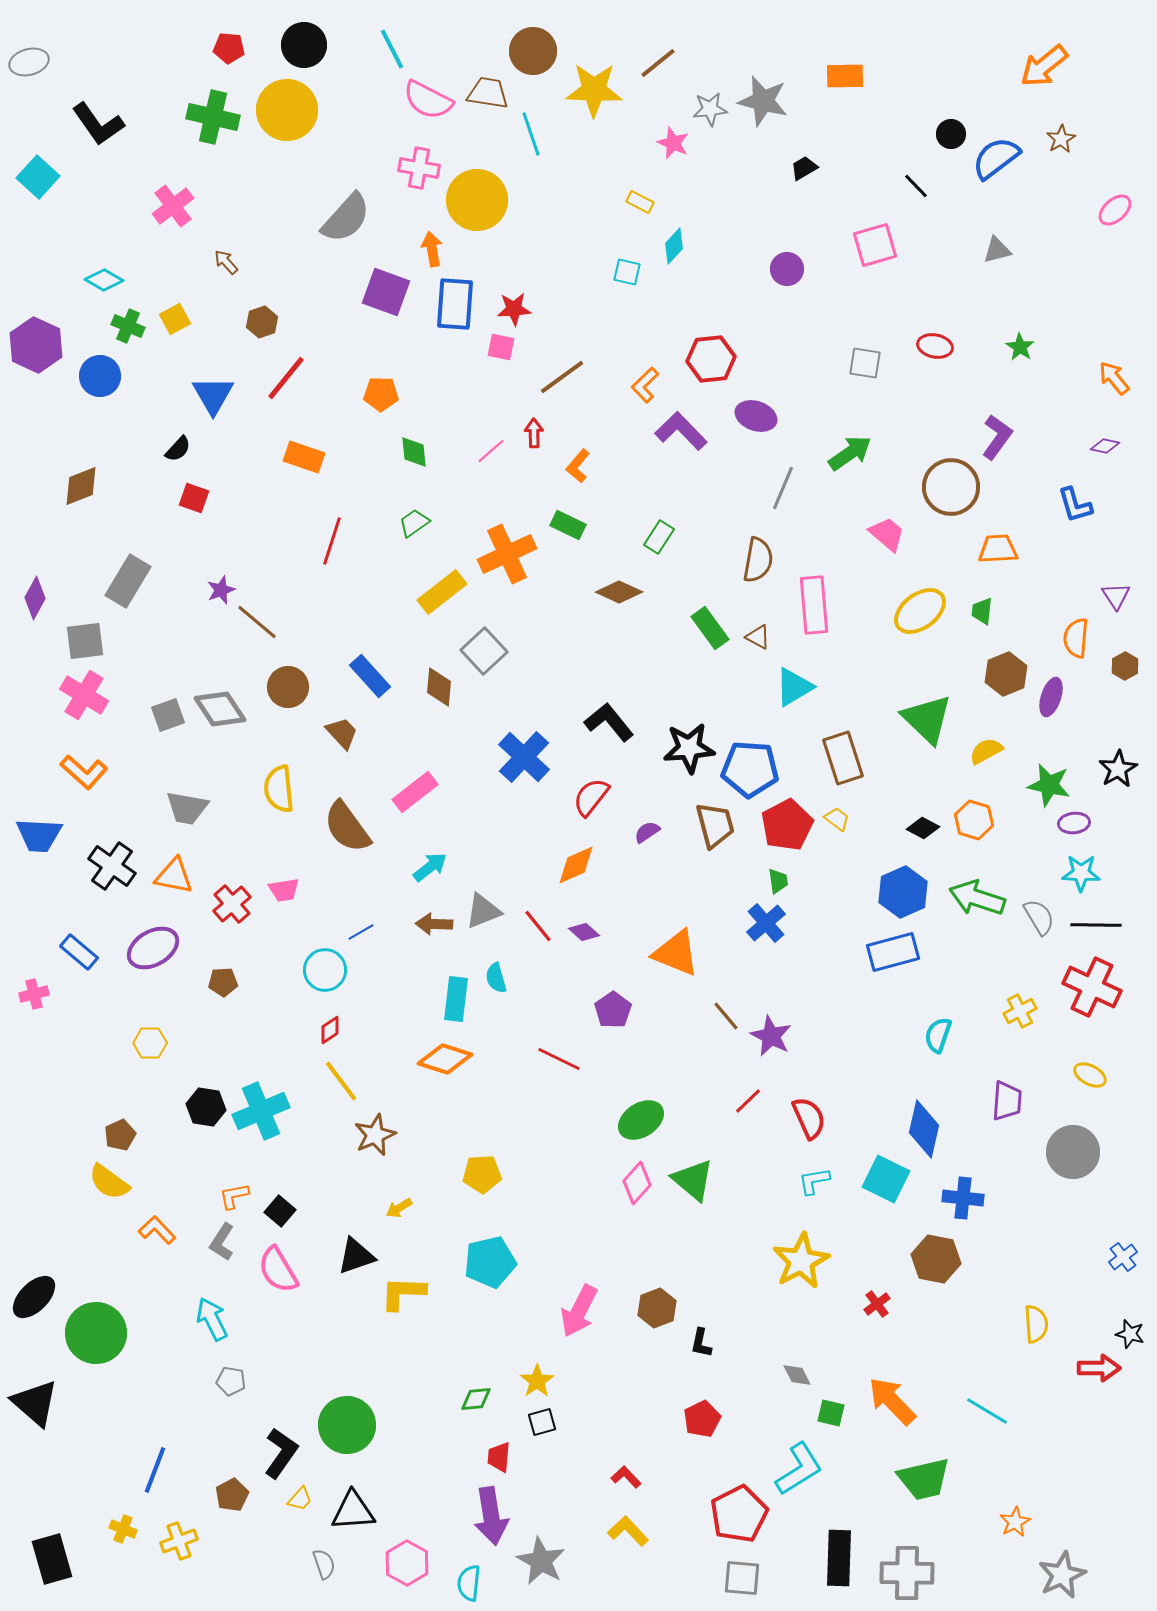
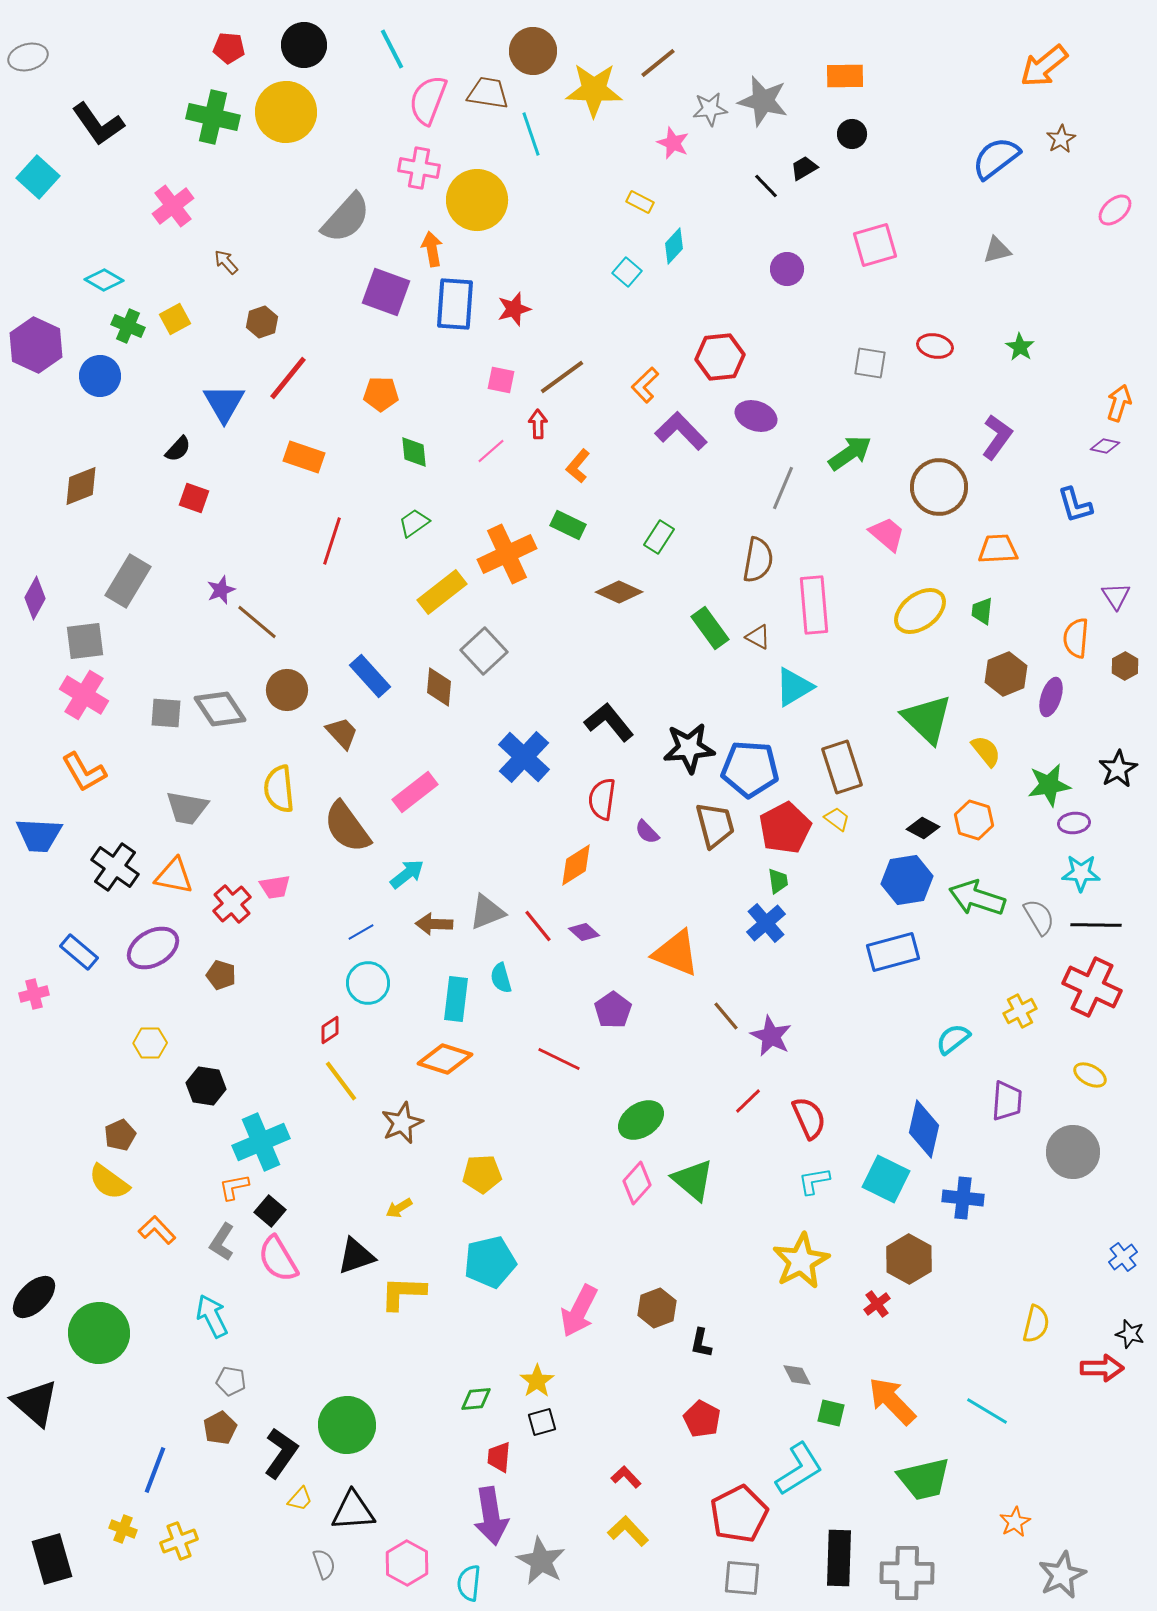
gray ellipse at (29, 62): moved 1 px left, 5 px up
pink semicircle at (428, 100): rotated 84 degrees clockwise
yellow circle at (287, 110): moved 1 px left, 2 px down
black circle at (951, 134): moved 99 px left
black line at (916, 186): moved 150 px left
cyan square at (627, 272): rotated 28 degrees clockwise
red star at (514, 309): rotated 12 degrees counterclockwise
pink square at (501, 347): moved 33 px down
red hexagon at (711, 359): moved 9 px right, 2 px up
gray square at (865, 363): moved 5 px right
red line at (286, 378): moved 2 px right
orange arrow at (1114, 378): moved 5 px right, 25 px down; rotated 57 degrees clockwise
blue triangle at (213, 395): moved 11 px right, 8 px down
red arrow at (534, 433): moved 4 px right, 9 px up
brown circle at (951, 487): moved 12 px left
brown circle at (288, 687): moved 1 px left, 3 px down
gray square at (168, 715): moved 2 px left, 2 px up; rotated 24 degrees clockwise
yellow semicircle at (986, 751): rotated 80 degrees clockwise
brown rectangle at (843, 758): moved 1 px left, 9 px down
orange L-shape at (84, 772): rotated 18 degrees clockwise
green star at (1049, 785): rotated 21 degrees counterclockwise
red semicircle at (591, 797): moved 11 px right, 2 px down; rotated 30 degrees counterclockwise
red pentagon at (787, 825): moved 2 px left, 3 px down
purple semicircle at (647, 832): rotated 100 degrees counterclockwise
orange diamond at (576, 865): rotated 9 degrees counterclockwise
black cross at (112, 866): moved 3 px right, 1 px down
cyan arrow at (430, 867): moved 23 px left, 7 px down
pink trapezoid at (284, 890): moved 9 px left, 3 px up
blue hexagon at (903, 892): moved 4 px right, 12 px up; rotated 15 degrees clockwise
gray triangle at (483, 911): moved 4 px right, 1 px down
cyan circle at (325, 970): moved 43 px right, 13 px down
cyan semicircle at (496, 978): moved 5 px right
brown pentagon at (223, 982): moved 2 px left, 7 px up; rotated 20 degrees clockwise
cyan semicircle at (938, 1035): moved 15 px right, 4 px down; rotated 33 degrees clockwise
black hexagon at (206, 1107): moved 21 px up
cyan cross at (261, 1111): moved 31 px down
brown star at (375, 1135): moved 27 px right, 12 px up
orange L-shape at (234, 1196): moved 9 px up
black square at (280, 1211): moved 10 px left
brown hexagon at (936, 1259): moved 27 px left; rotated 18 degrees clockwise
pink semicircle at (278, 1270): moved 11 px up
cyan arrow at (212, 1319): moved 3 px up
yellow semicircle at (1036, 1324): rotated 18 degrees clockwise
green circle at (96, 1333): moved 3 px right
red arrow at (1099, 1368): moved 3 px right
red pentagon at (702, 1419): rotated 18 degrees counterclockwise
brown pentagon at (232, 1495): moved 12 px left, 67 px up
